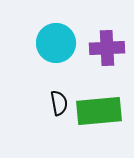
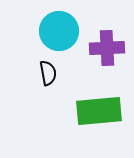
cyan circle: moved 3 px right, 12 px up
black semicircle: moved 11 px left, 30 px up
